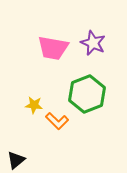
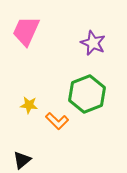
pink trapezoid: moved 27 px left, 17 px up; rotated 104 degrees clockwise
yellow star: moved 5 px left
black triangle: moved 6 px right
